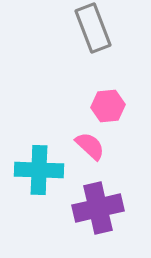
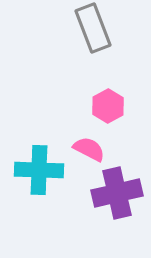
pink hexagon: rotated 24 degrees counterclockwise
pink semicircle: moved 1 px left, 3 px down; rotated 16 degrees counterclockwise
purple cross: moved 19 px right, 15 px up
